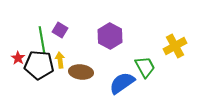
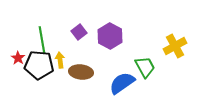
purple square: moved 19 px right, 2 px down; rotated 21 degrees clockwise
